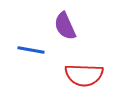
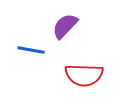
purple semicircle: rotated 68 degrees clockwise
